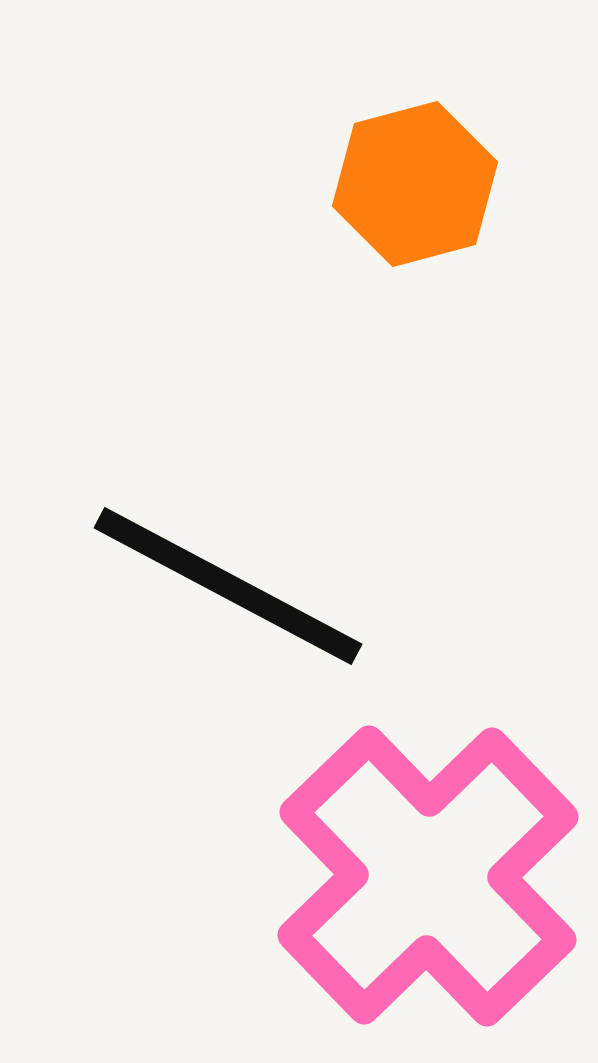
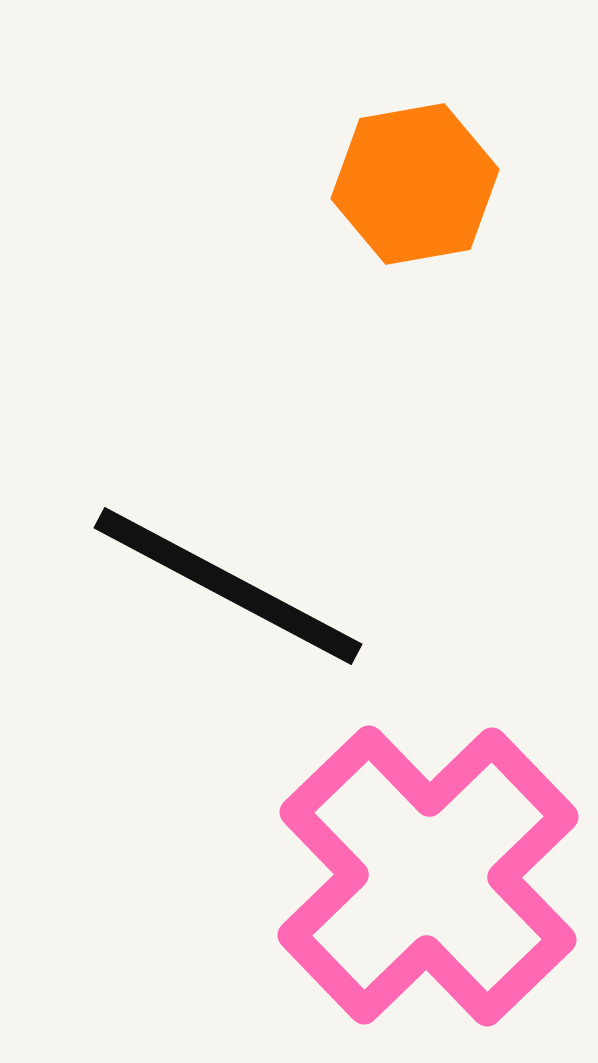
orange hexagon: rotated 5 degrees clockwise
